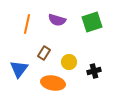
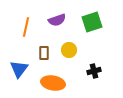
purple semicircle: rotated 36 degrees counterclockwise
orange line: moved 1 px left, 3 px down
brown rectangle: rotated 32 degrees counterclockwise
yellow circle: moved 12 px up
